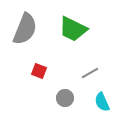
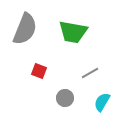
green trapezoid: moved 3 px down; rotated 16 degrees counterclockwise
cyan semicircle: rotated 54 degrees clockwise
